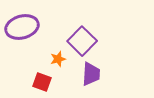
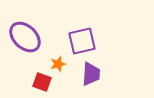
purple ellipse: moved 3 px right, 10 px down; rotated 60 degrees clockwise
purple square: rotated 32 degrees clockwise
orange star: moved 5 px down
